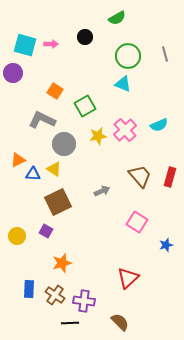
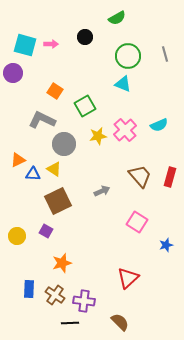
brown square: moved 1 px up
